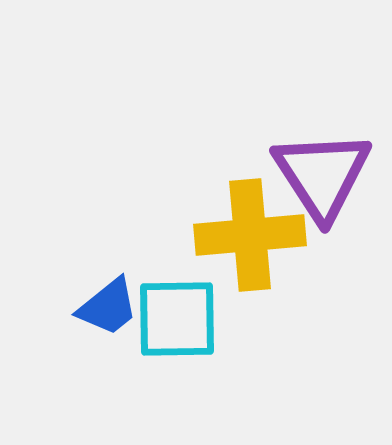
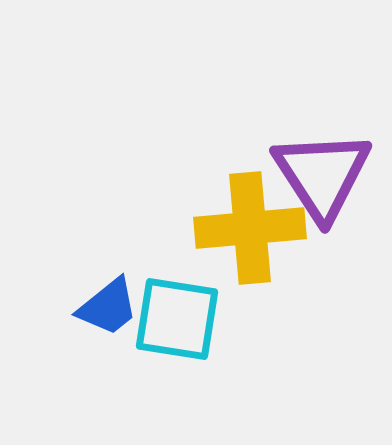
yellow cross: moved 7 px up
cyan square: rotated 10 degrees clockwise
